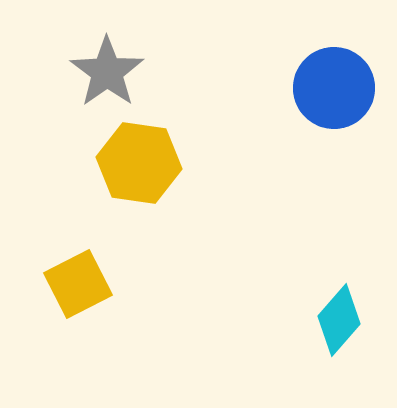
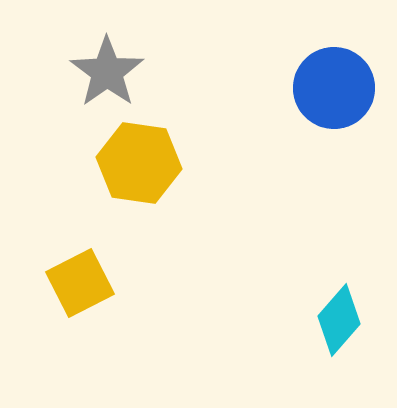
yellow square: moved 2 px right, 1 px up
